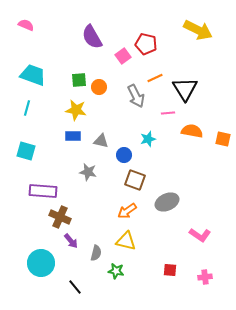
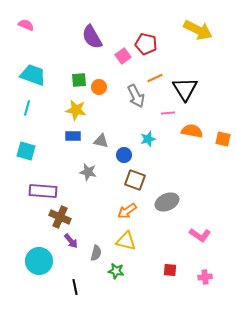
cyan circle: moved 2 px left, 2 px up
black line: rotated 28 degrees clockwise
